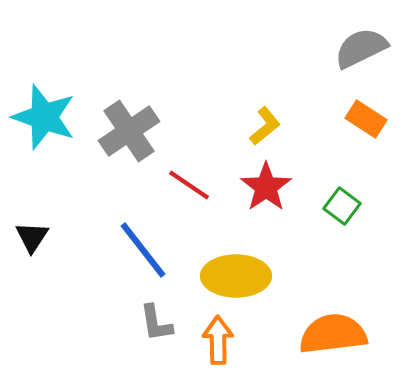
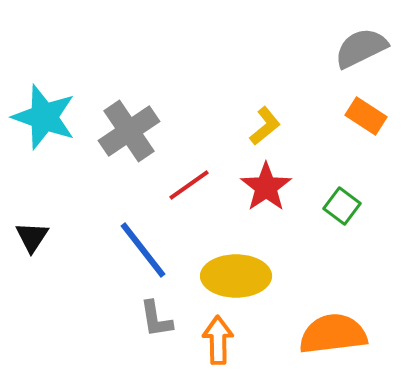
orange rectangle: moved 3 px up
red line: rotated 69 degrees counterclockwise
gray L-shape: moved 4 px up
